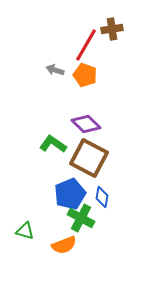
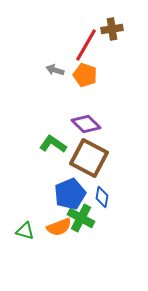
orange semicircle: moved 5 px left, 18 px up
